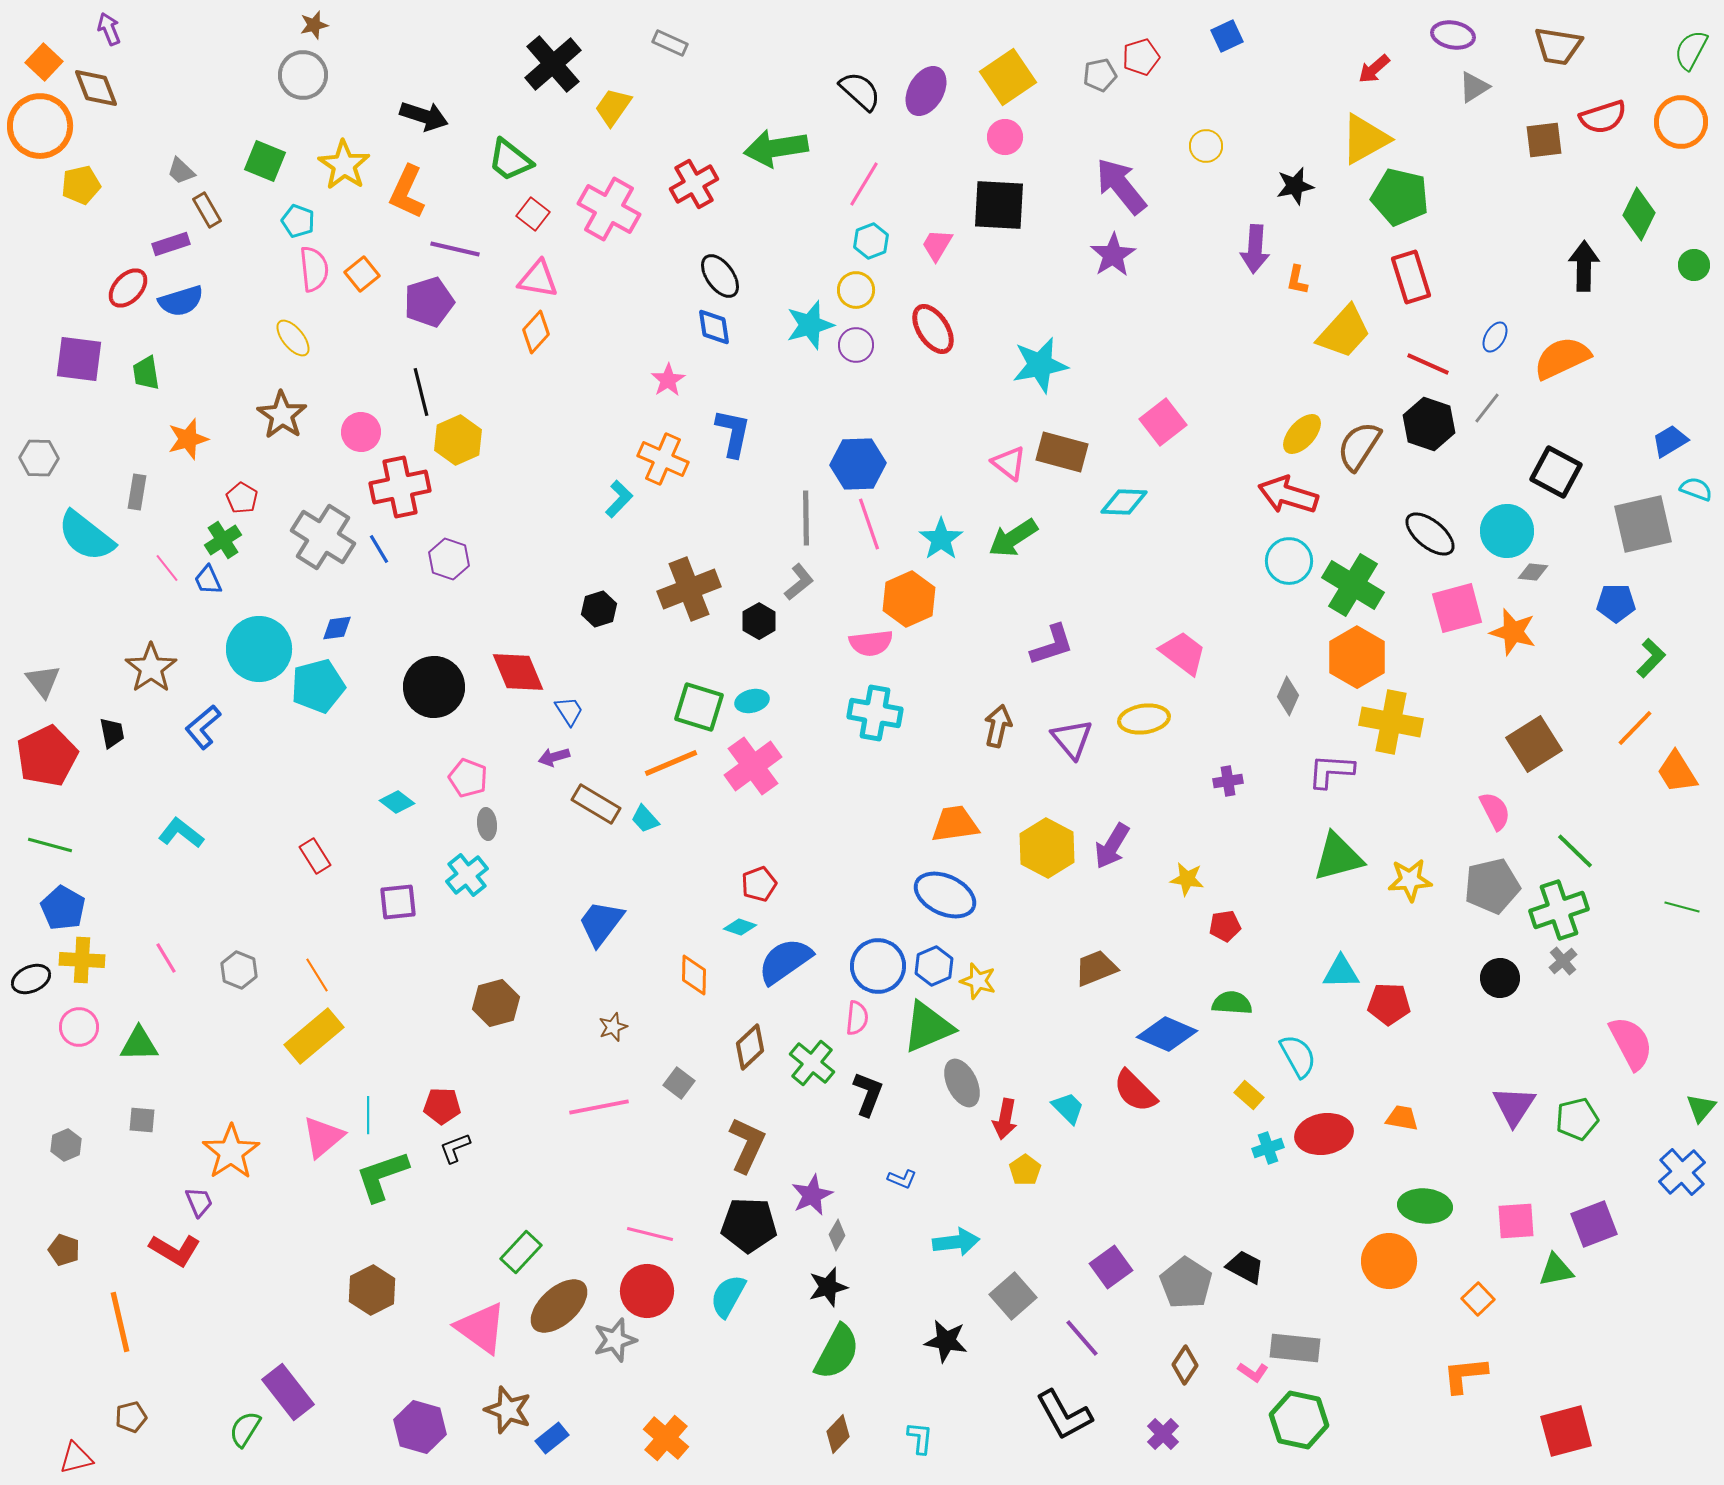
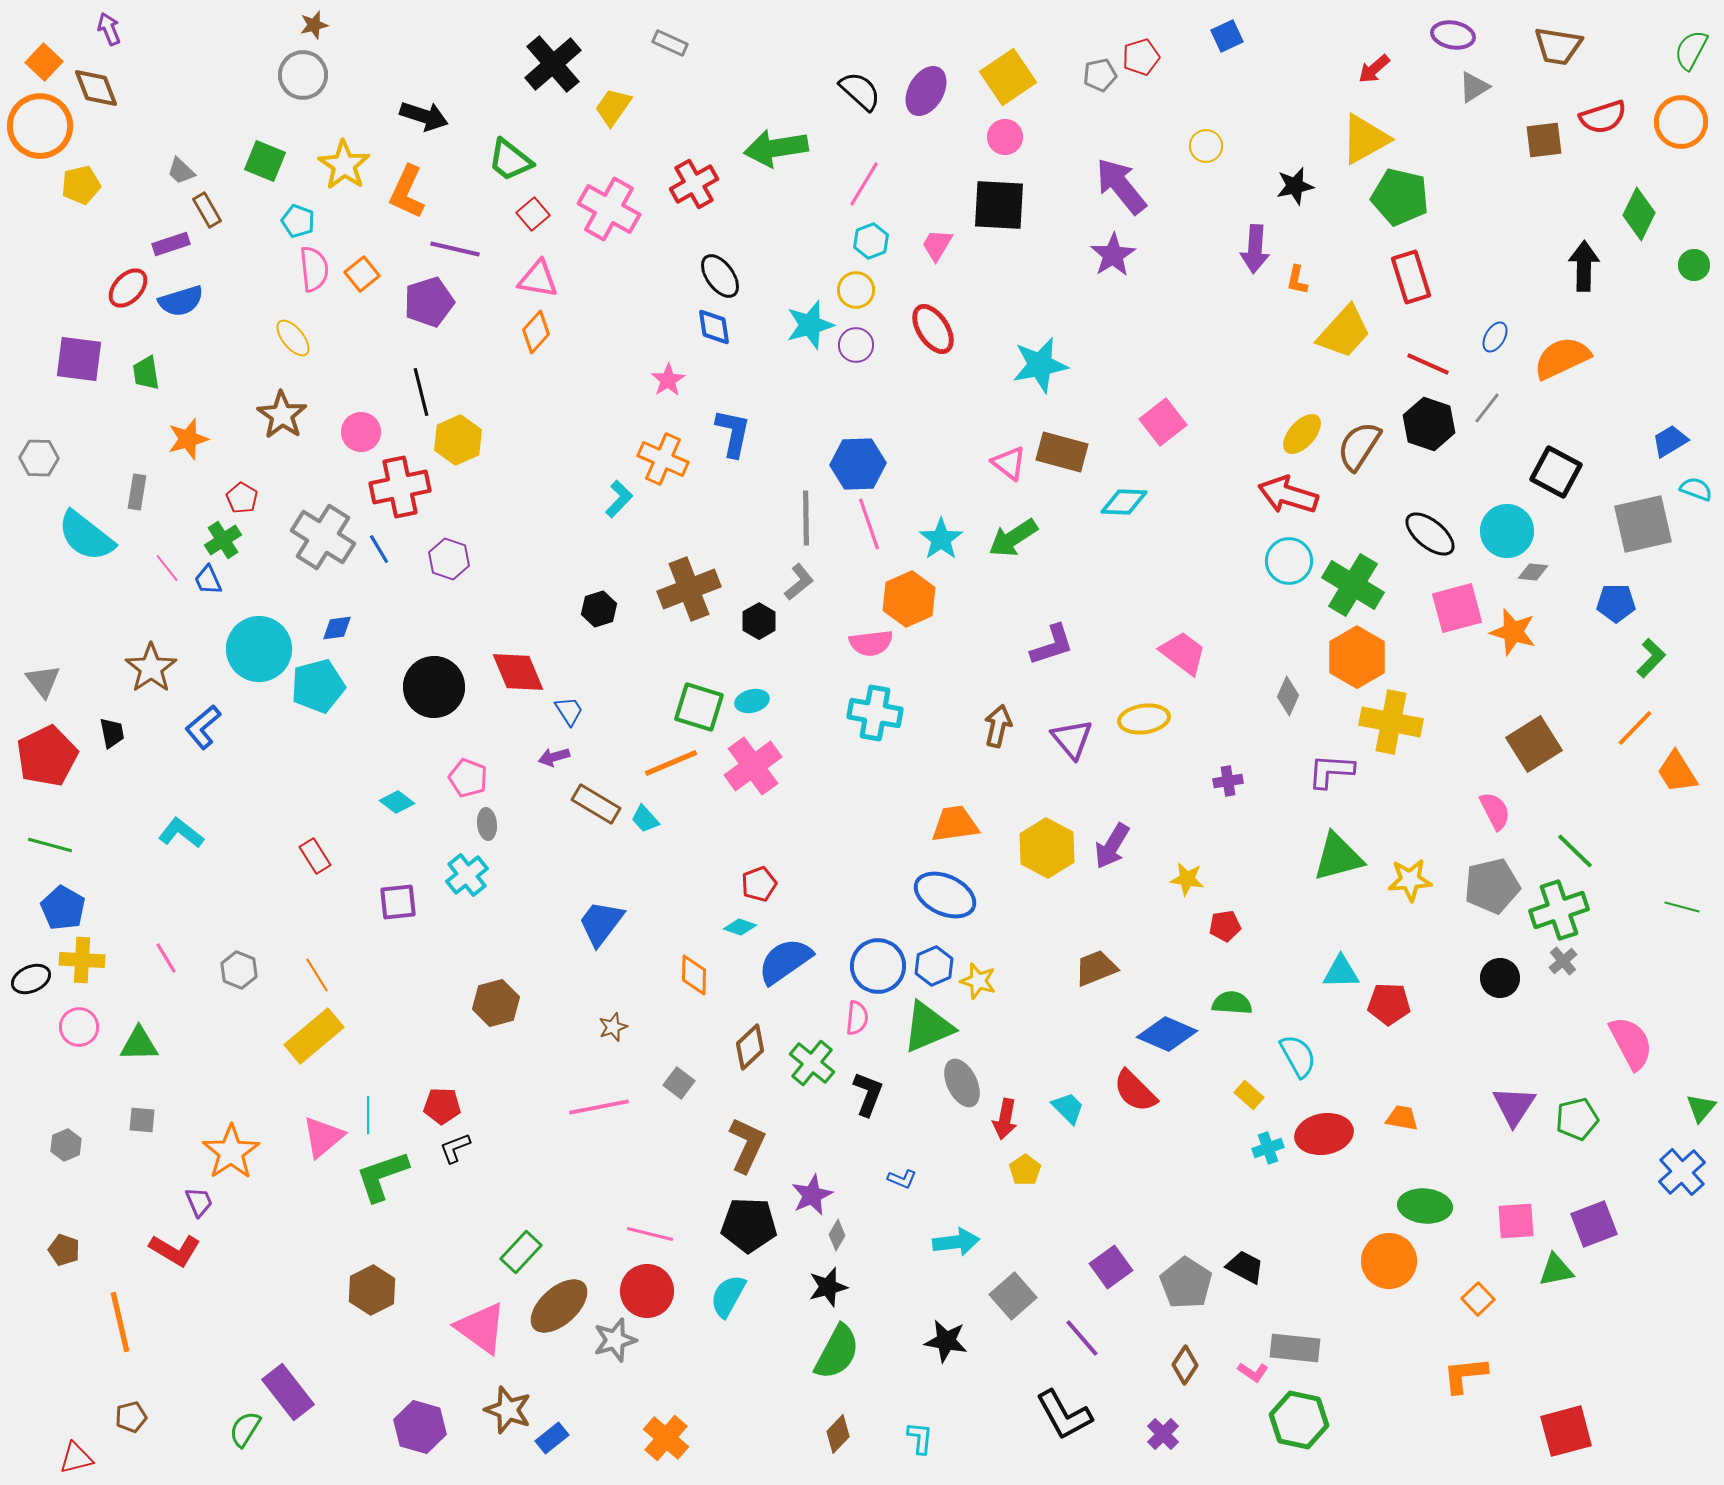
red square at (533, 214): rotated 12 degrees clockwise
